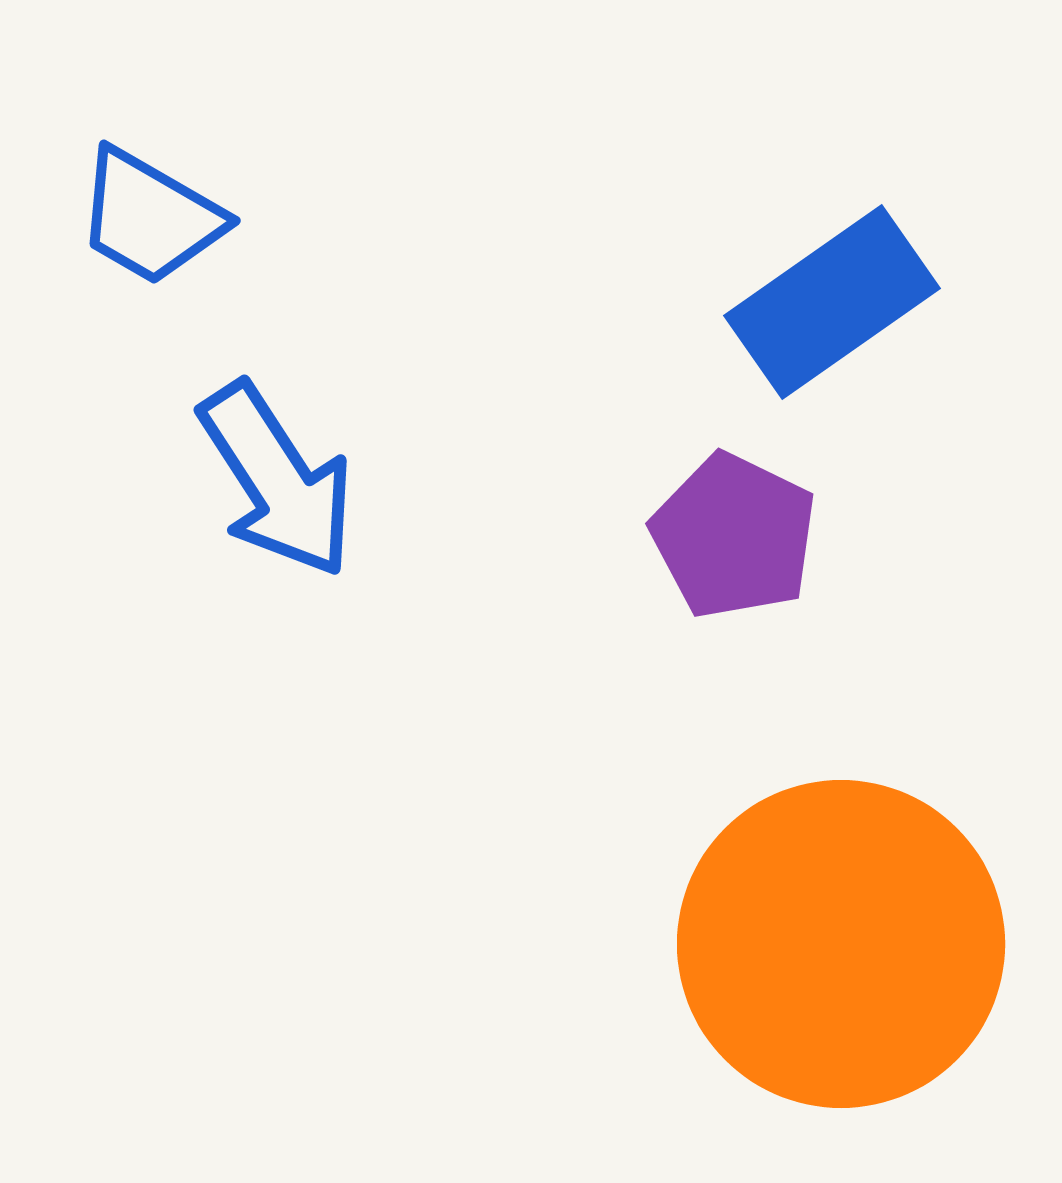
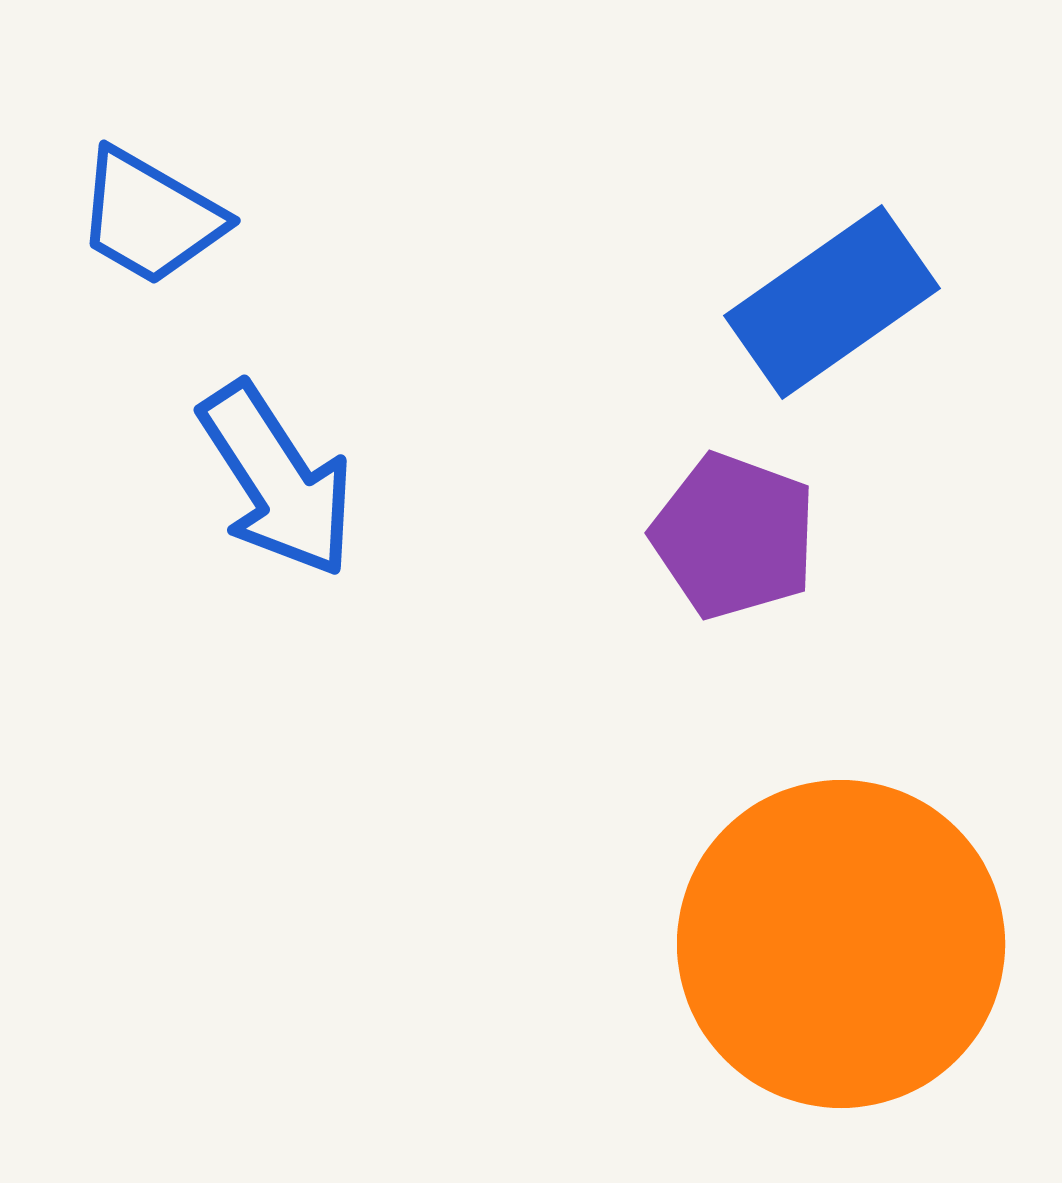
purple pentagon: rotated 6 degrees counterclockwise
